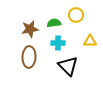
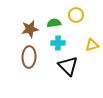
yellow triangle: moved 2 px right, 4 px down; rotated 16 degrees counterclockwise
